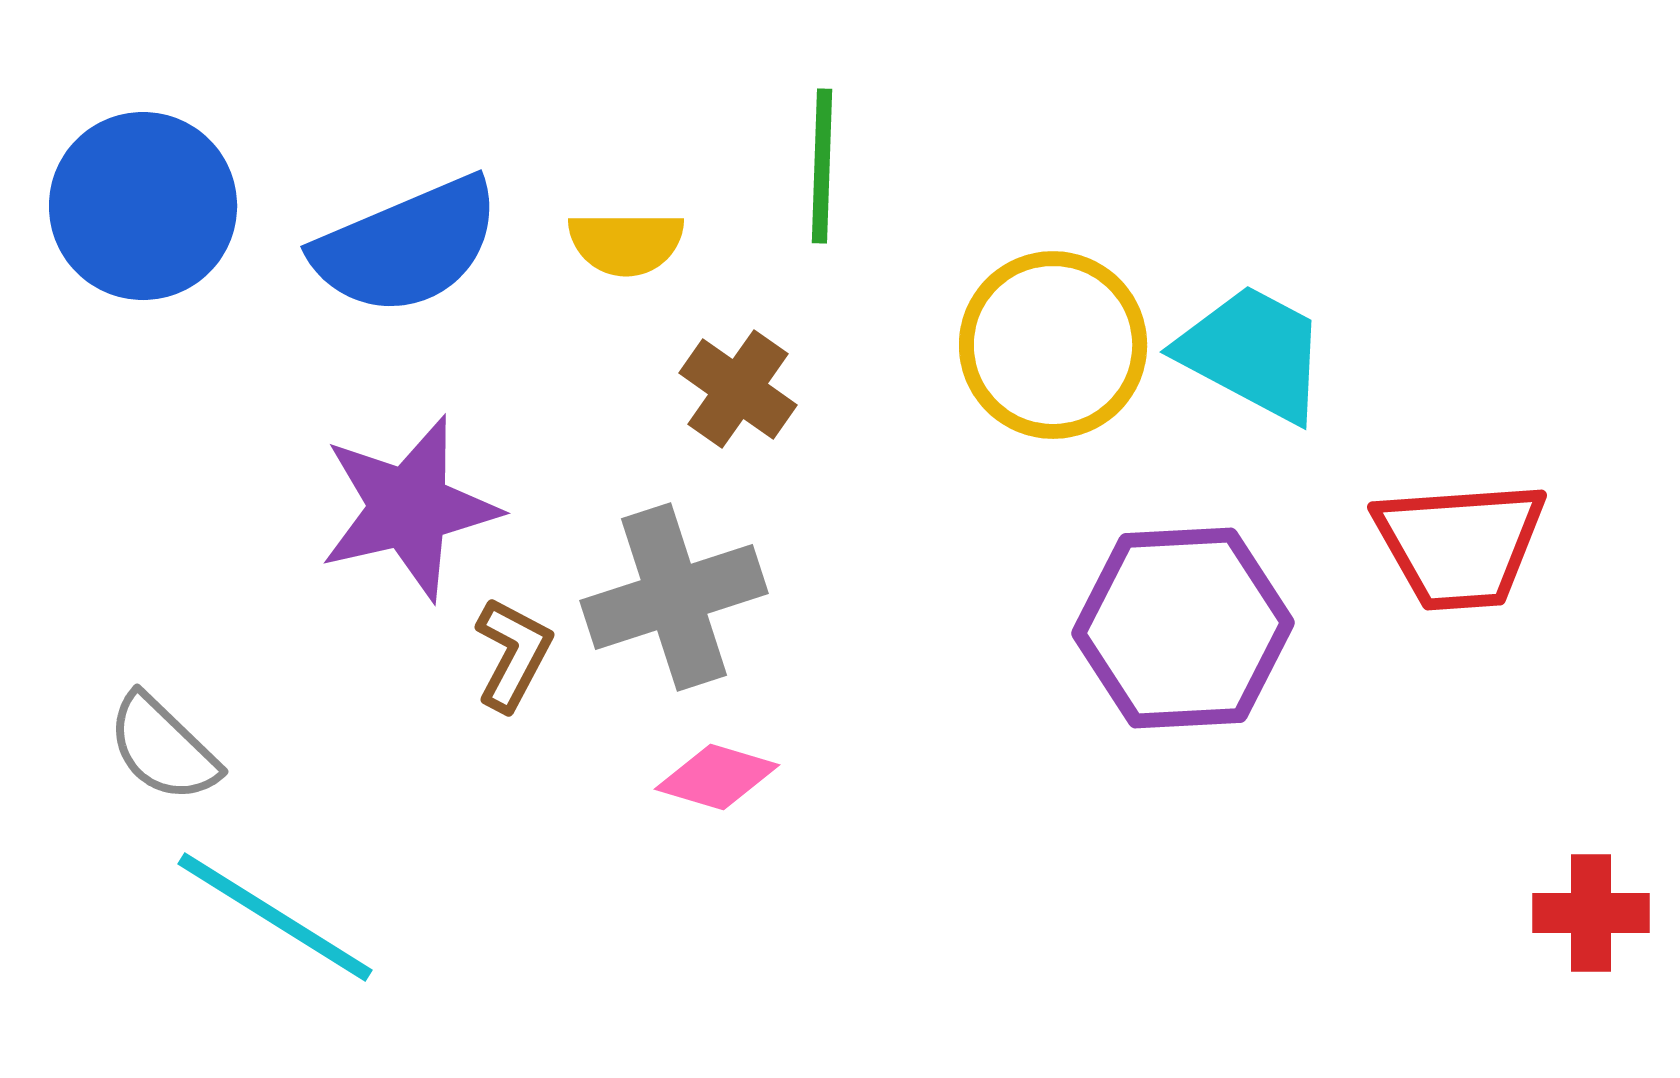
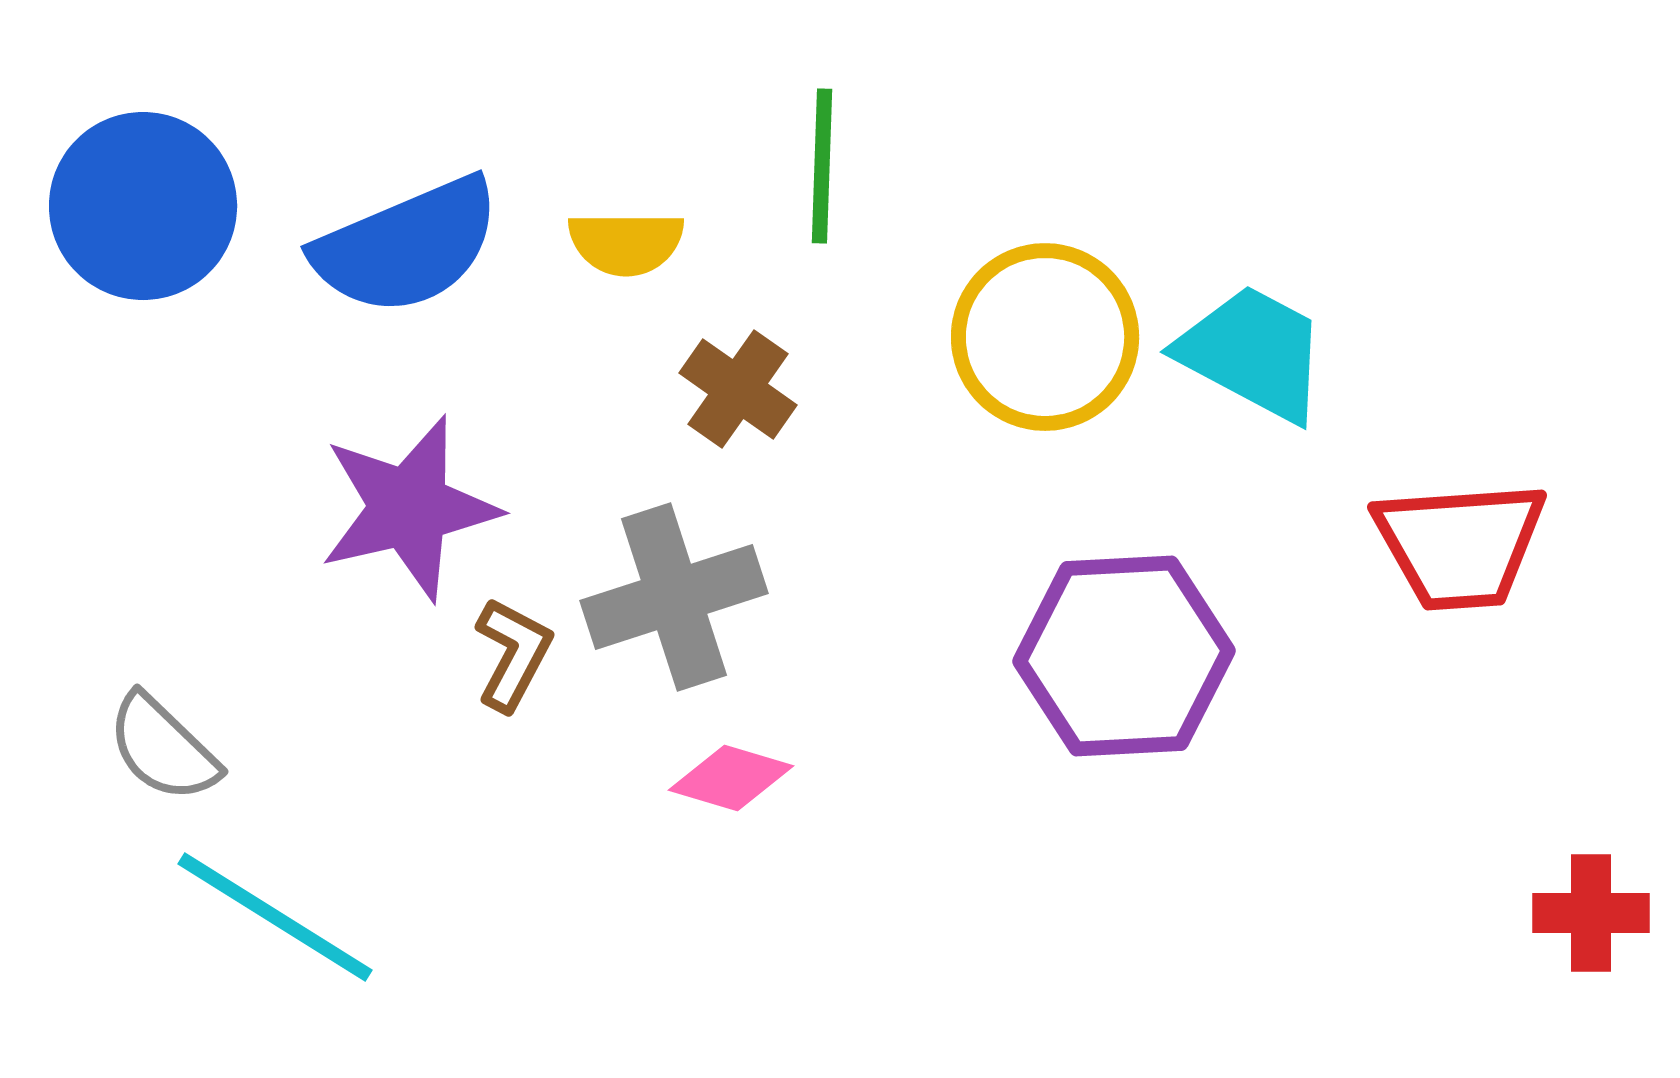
yellow circle: moved 8 px left, 8 px up
purple hexagon: moved 59 px left, 28 px down
pink diamond: moved 14 px right, 1 px down
